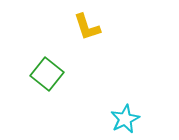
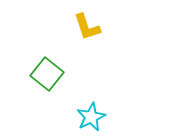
cyan star: moved 34 px left, 2 px up
